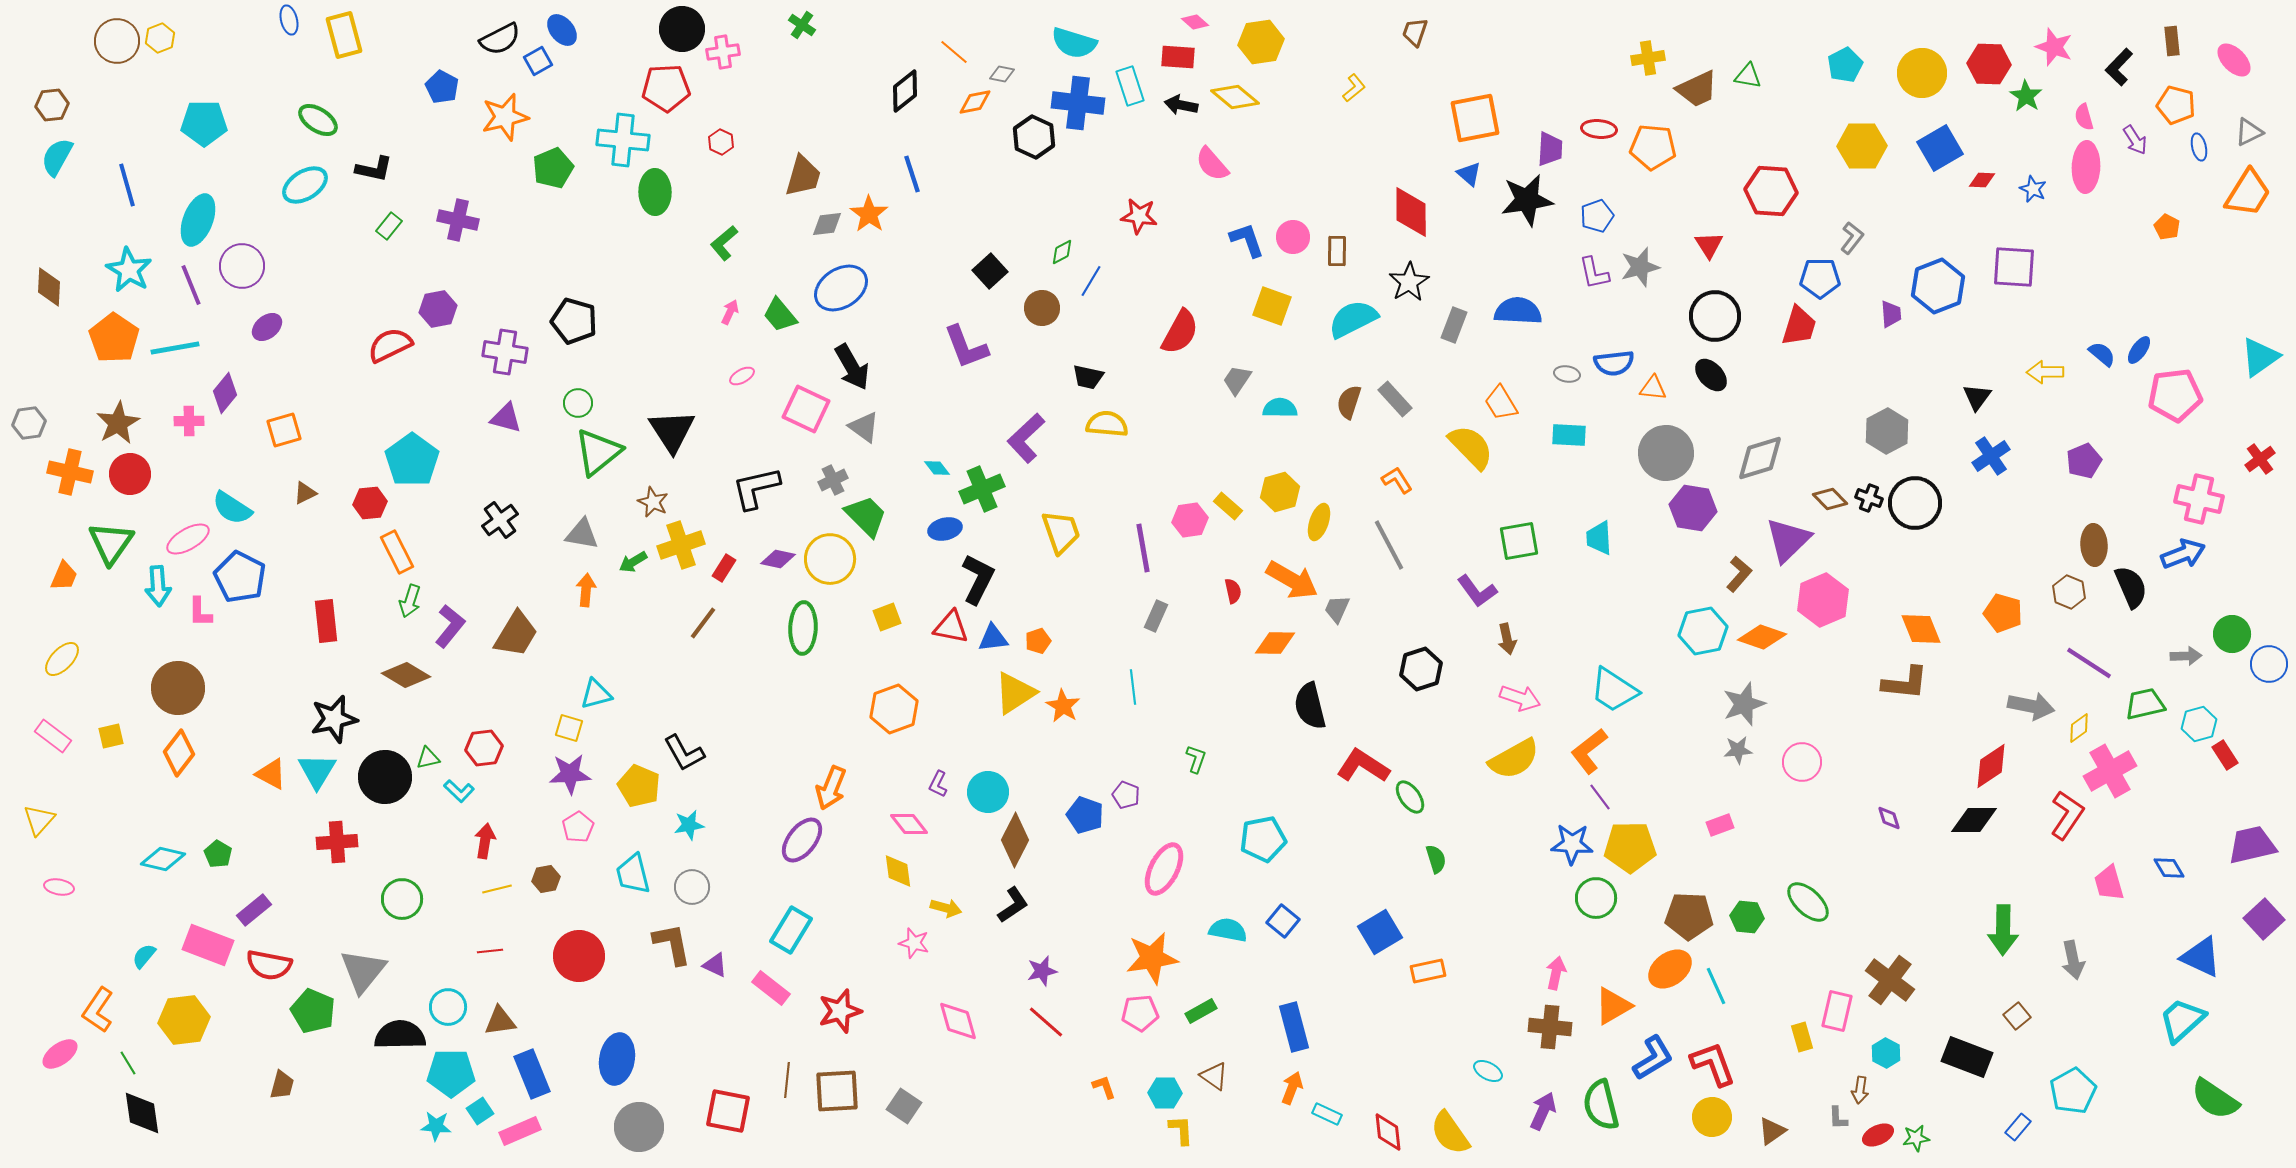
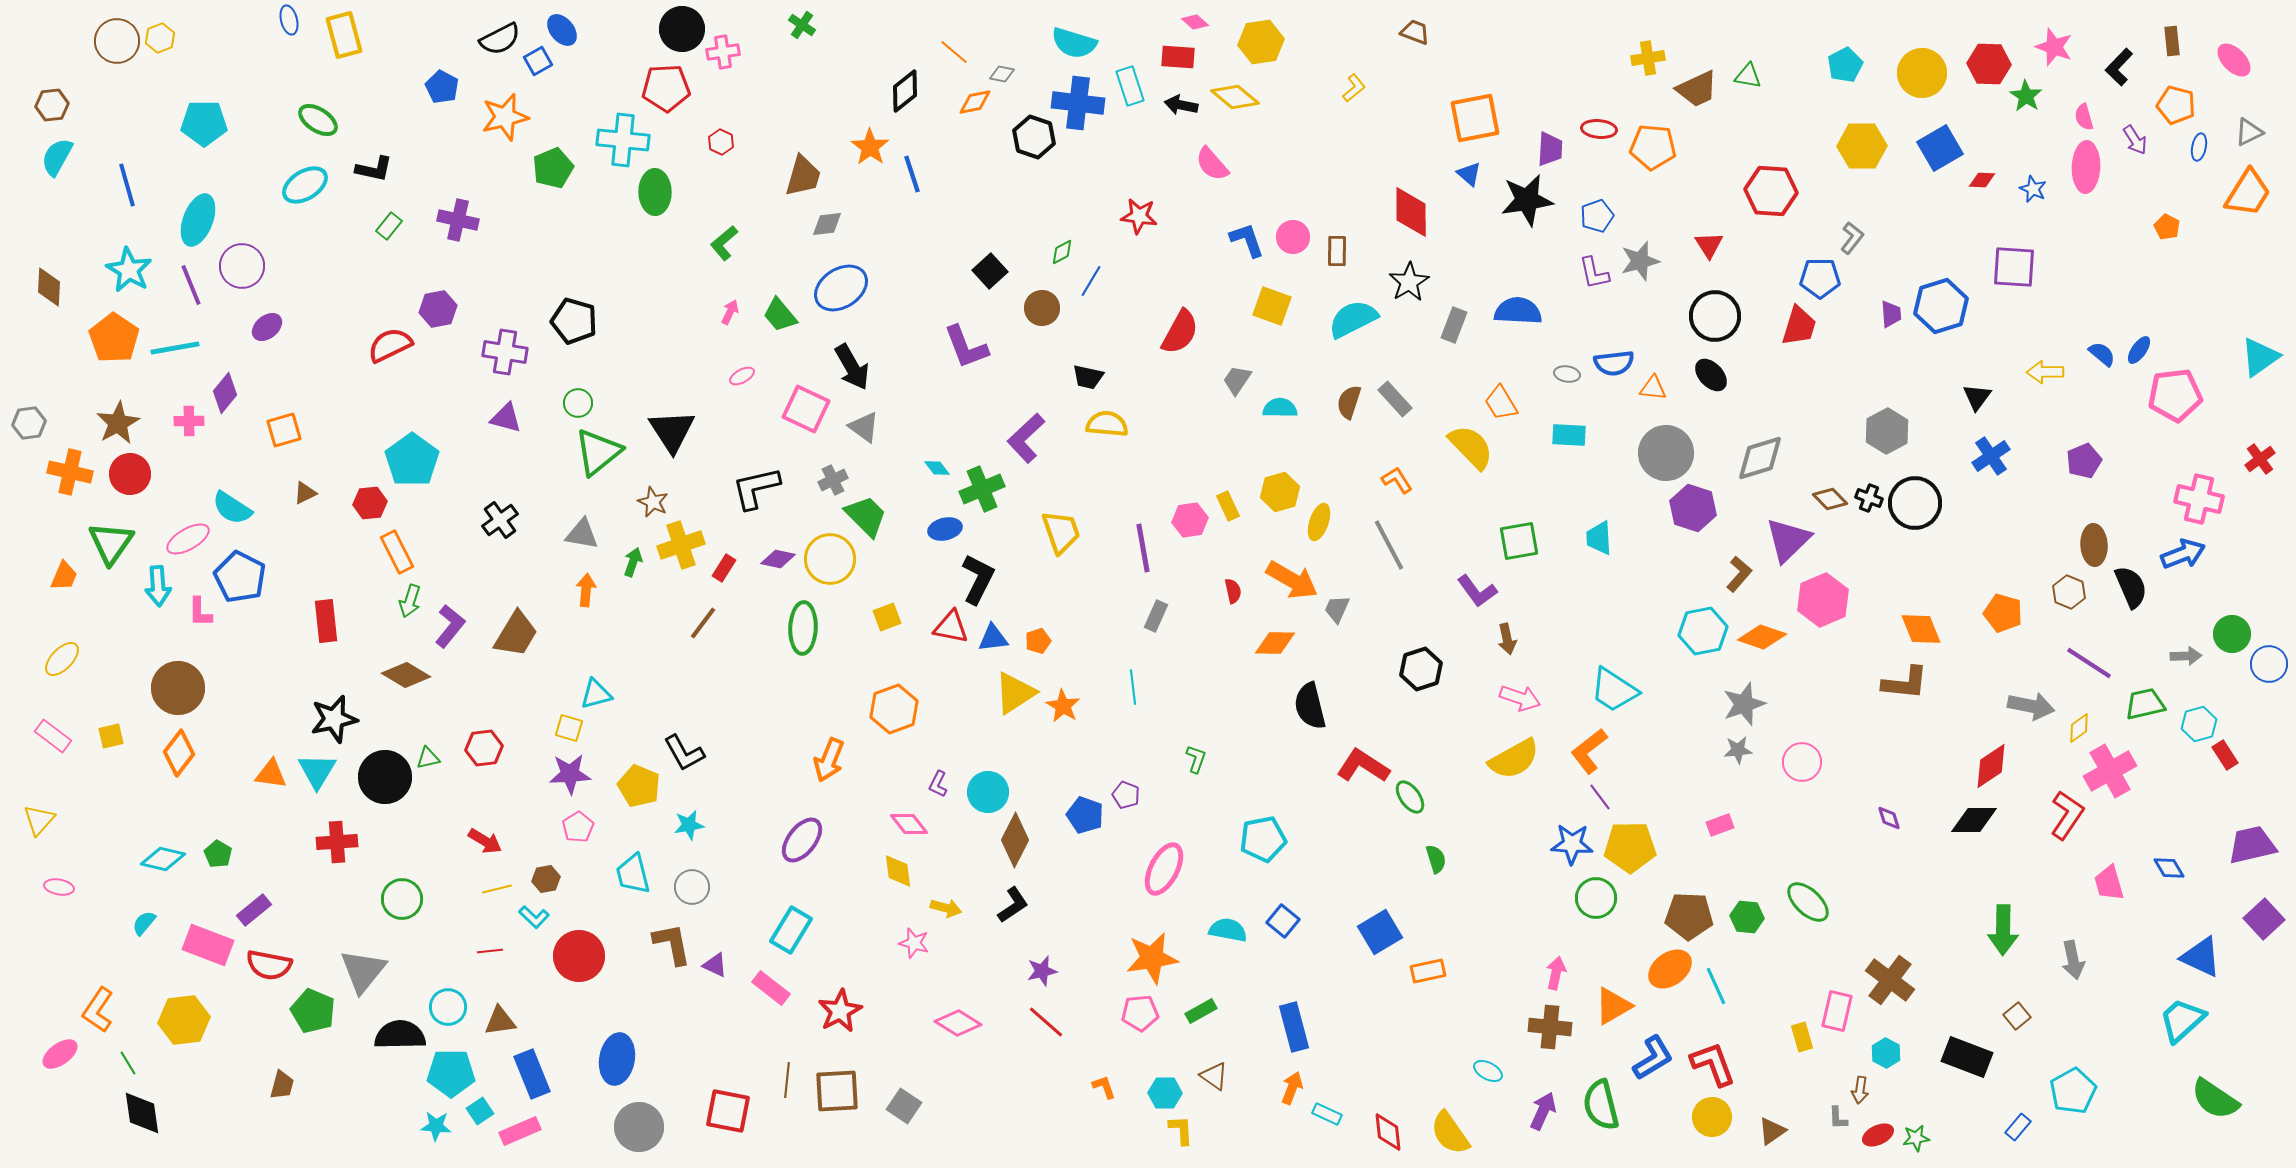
brown trapezoid at (1415, 32): rotated 92 degrees clockwise
black hexagon at (1034, 137): rotated 6 degrees counterclockwise
blue ellipse at (2199, 147): rotated 24 degrees clockwise
orange star at (869, 214): moved 1 px right, 67 px up
gray star at (1640, 267): moved 6 px up
blue hexagon at (1938, 286): moved 3 px right, 20 px down; rotated 4 degrees clockwise
yellow rectangle at (1228, 506): rotated 24 degrees clockwise
purple hexagon at (1693, 508): rotated 9 degrees clockwise
green arrow at (633, 562): rotated 140 degrees clockwise
orange triangle at (271, 774): rotated 20 degrees counterclockwise
orange arrow at (831, 788): moved 2 px left, 28 px up
cyan L-shape at (459, 791): moved 75 px right, 126 px down
red arrow at (485, 841): rotated 112 degrees clockwise
cyan semicircle at (144, 956): moved 33 px up
red star at (840, 1011): rotated 12 degrees counterclockwise
pink diamond at (958, 1021): moved 2 px down; rotated 42 degrees counterclockwise
